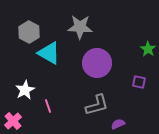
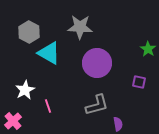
purple semicircle: rotated 104 degrees clockwise
